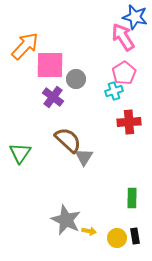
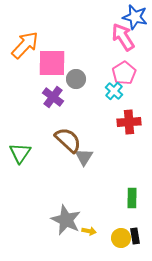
orange arrow: moved 1 px up
pink square: moved 2 px right, 2 px up
cyan cross: rotated 30 degrees counterclockwise
yellow circle: moved 4 px right
